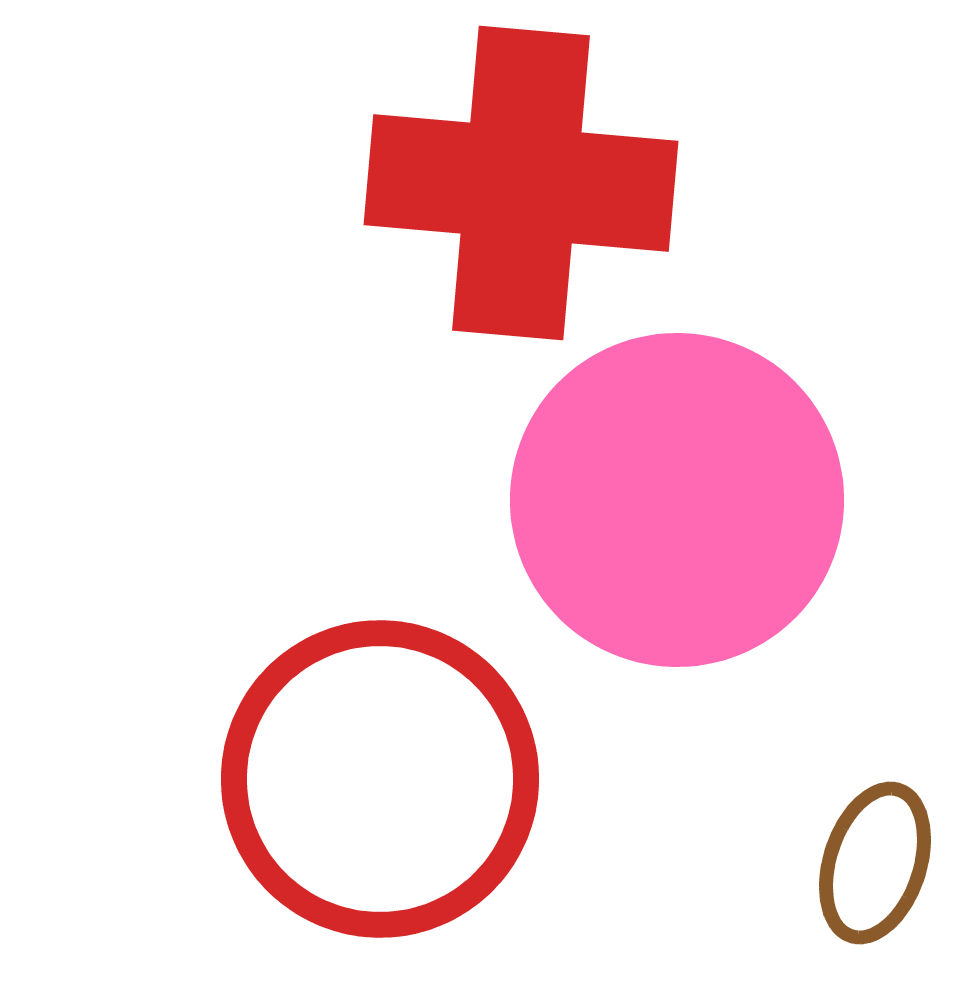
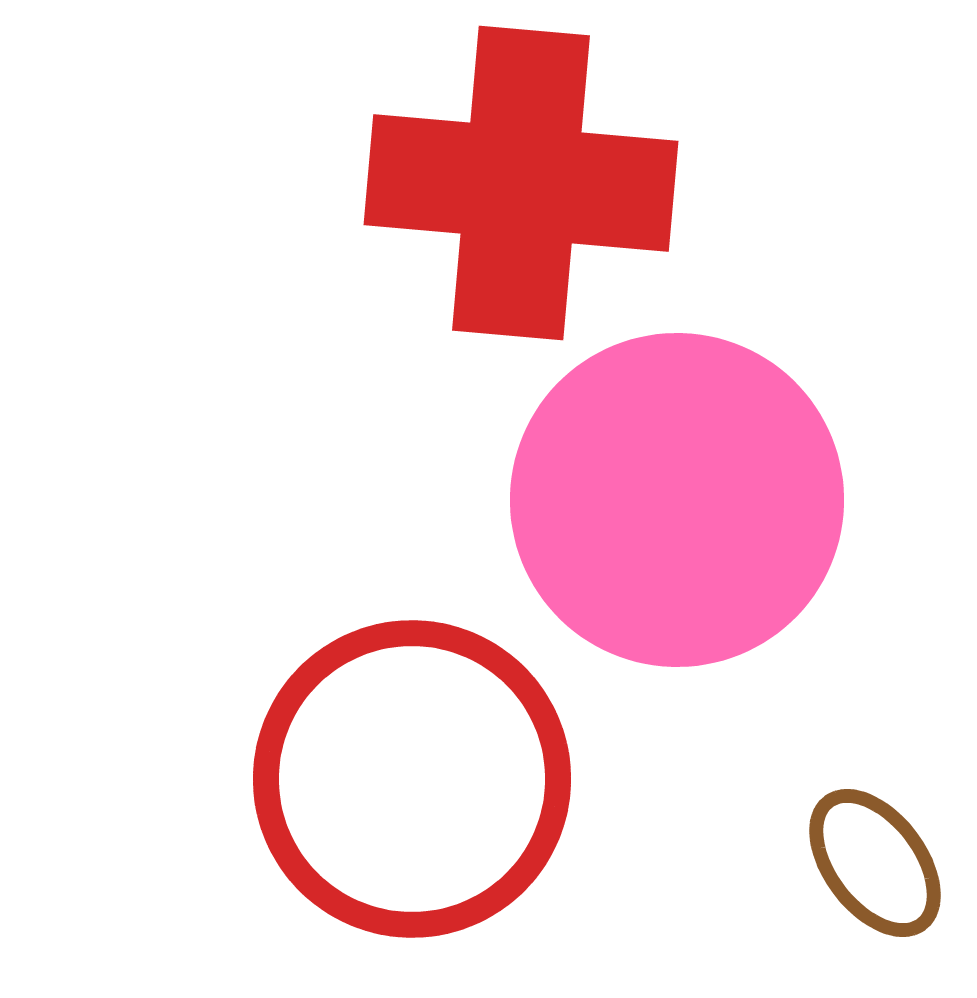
red circle: moved 32 px right
brown ellipse: rotated 55 degrees counterclockwise
